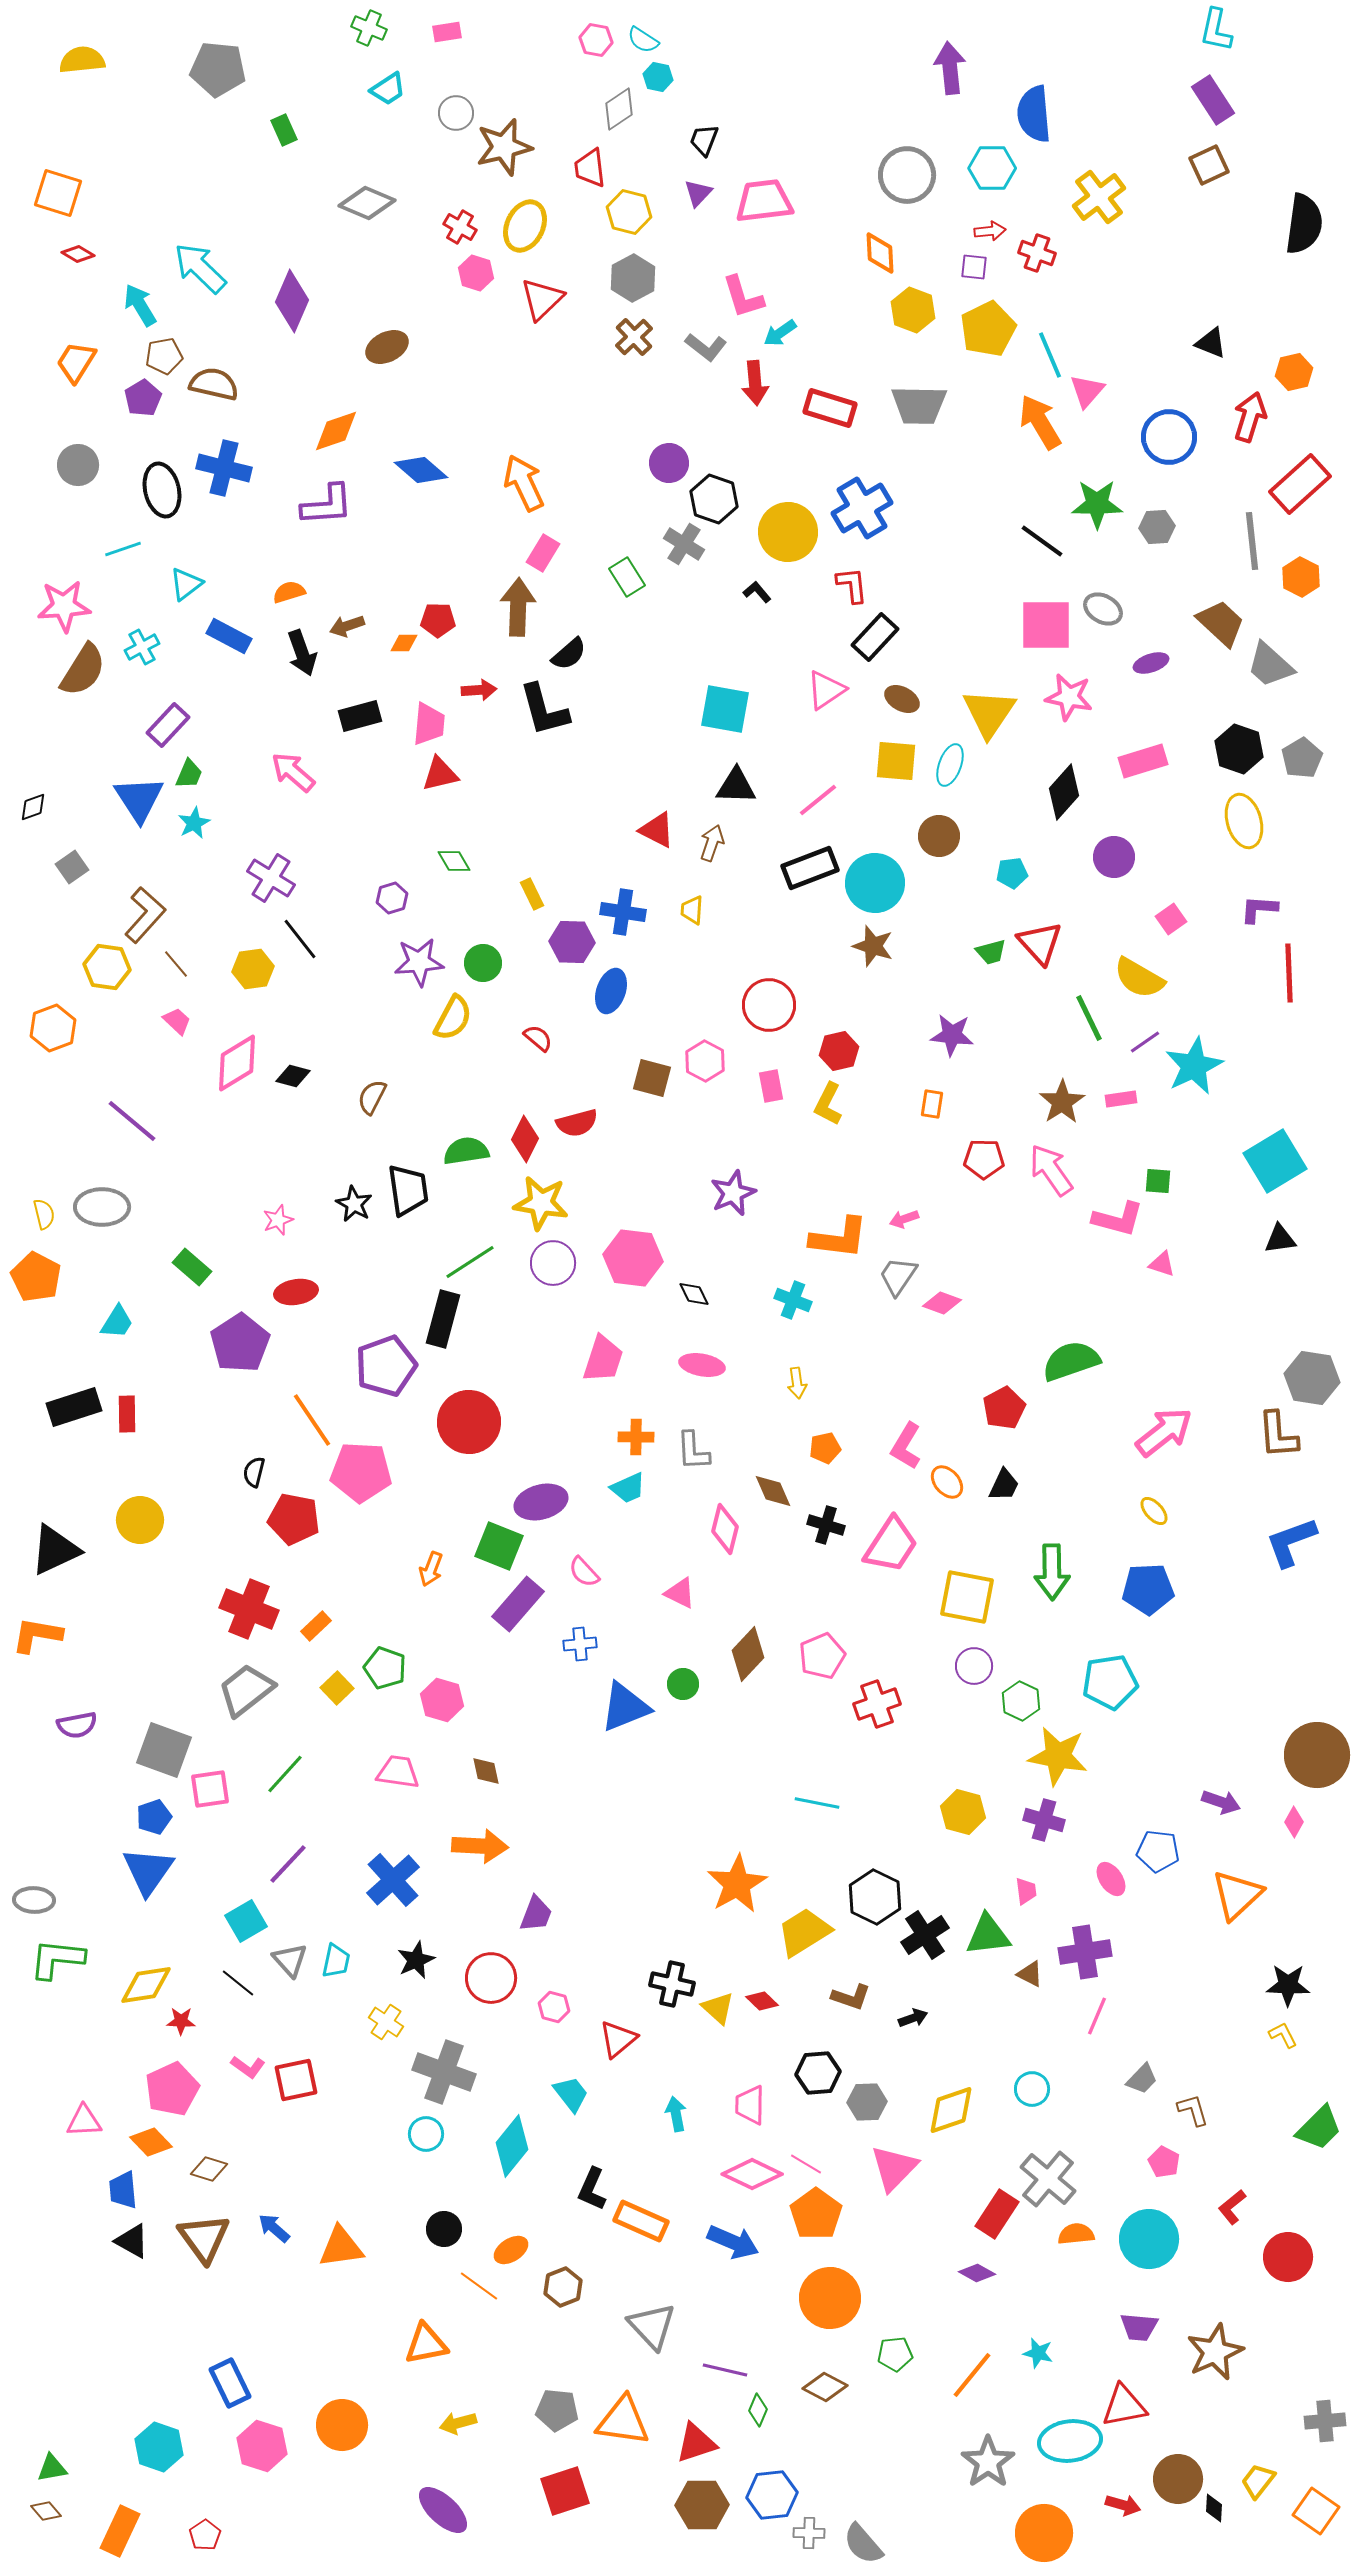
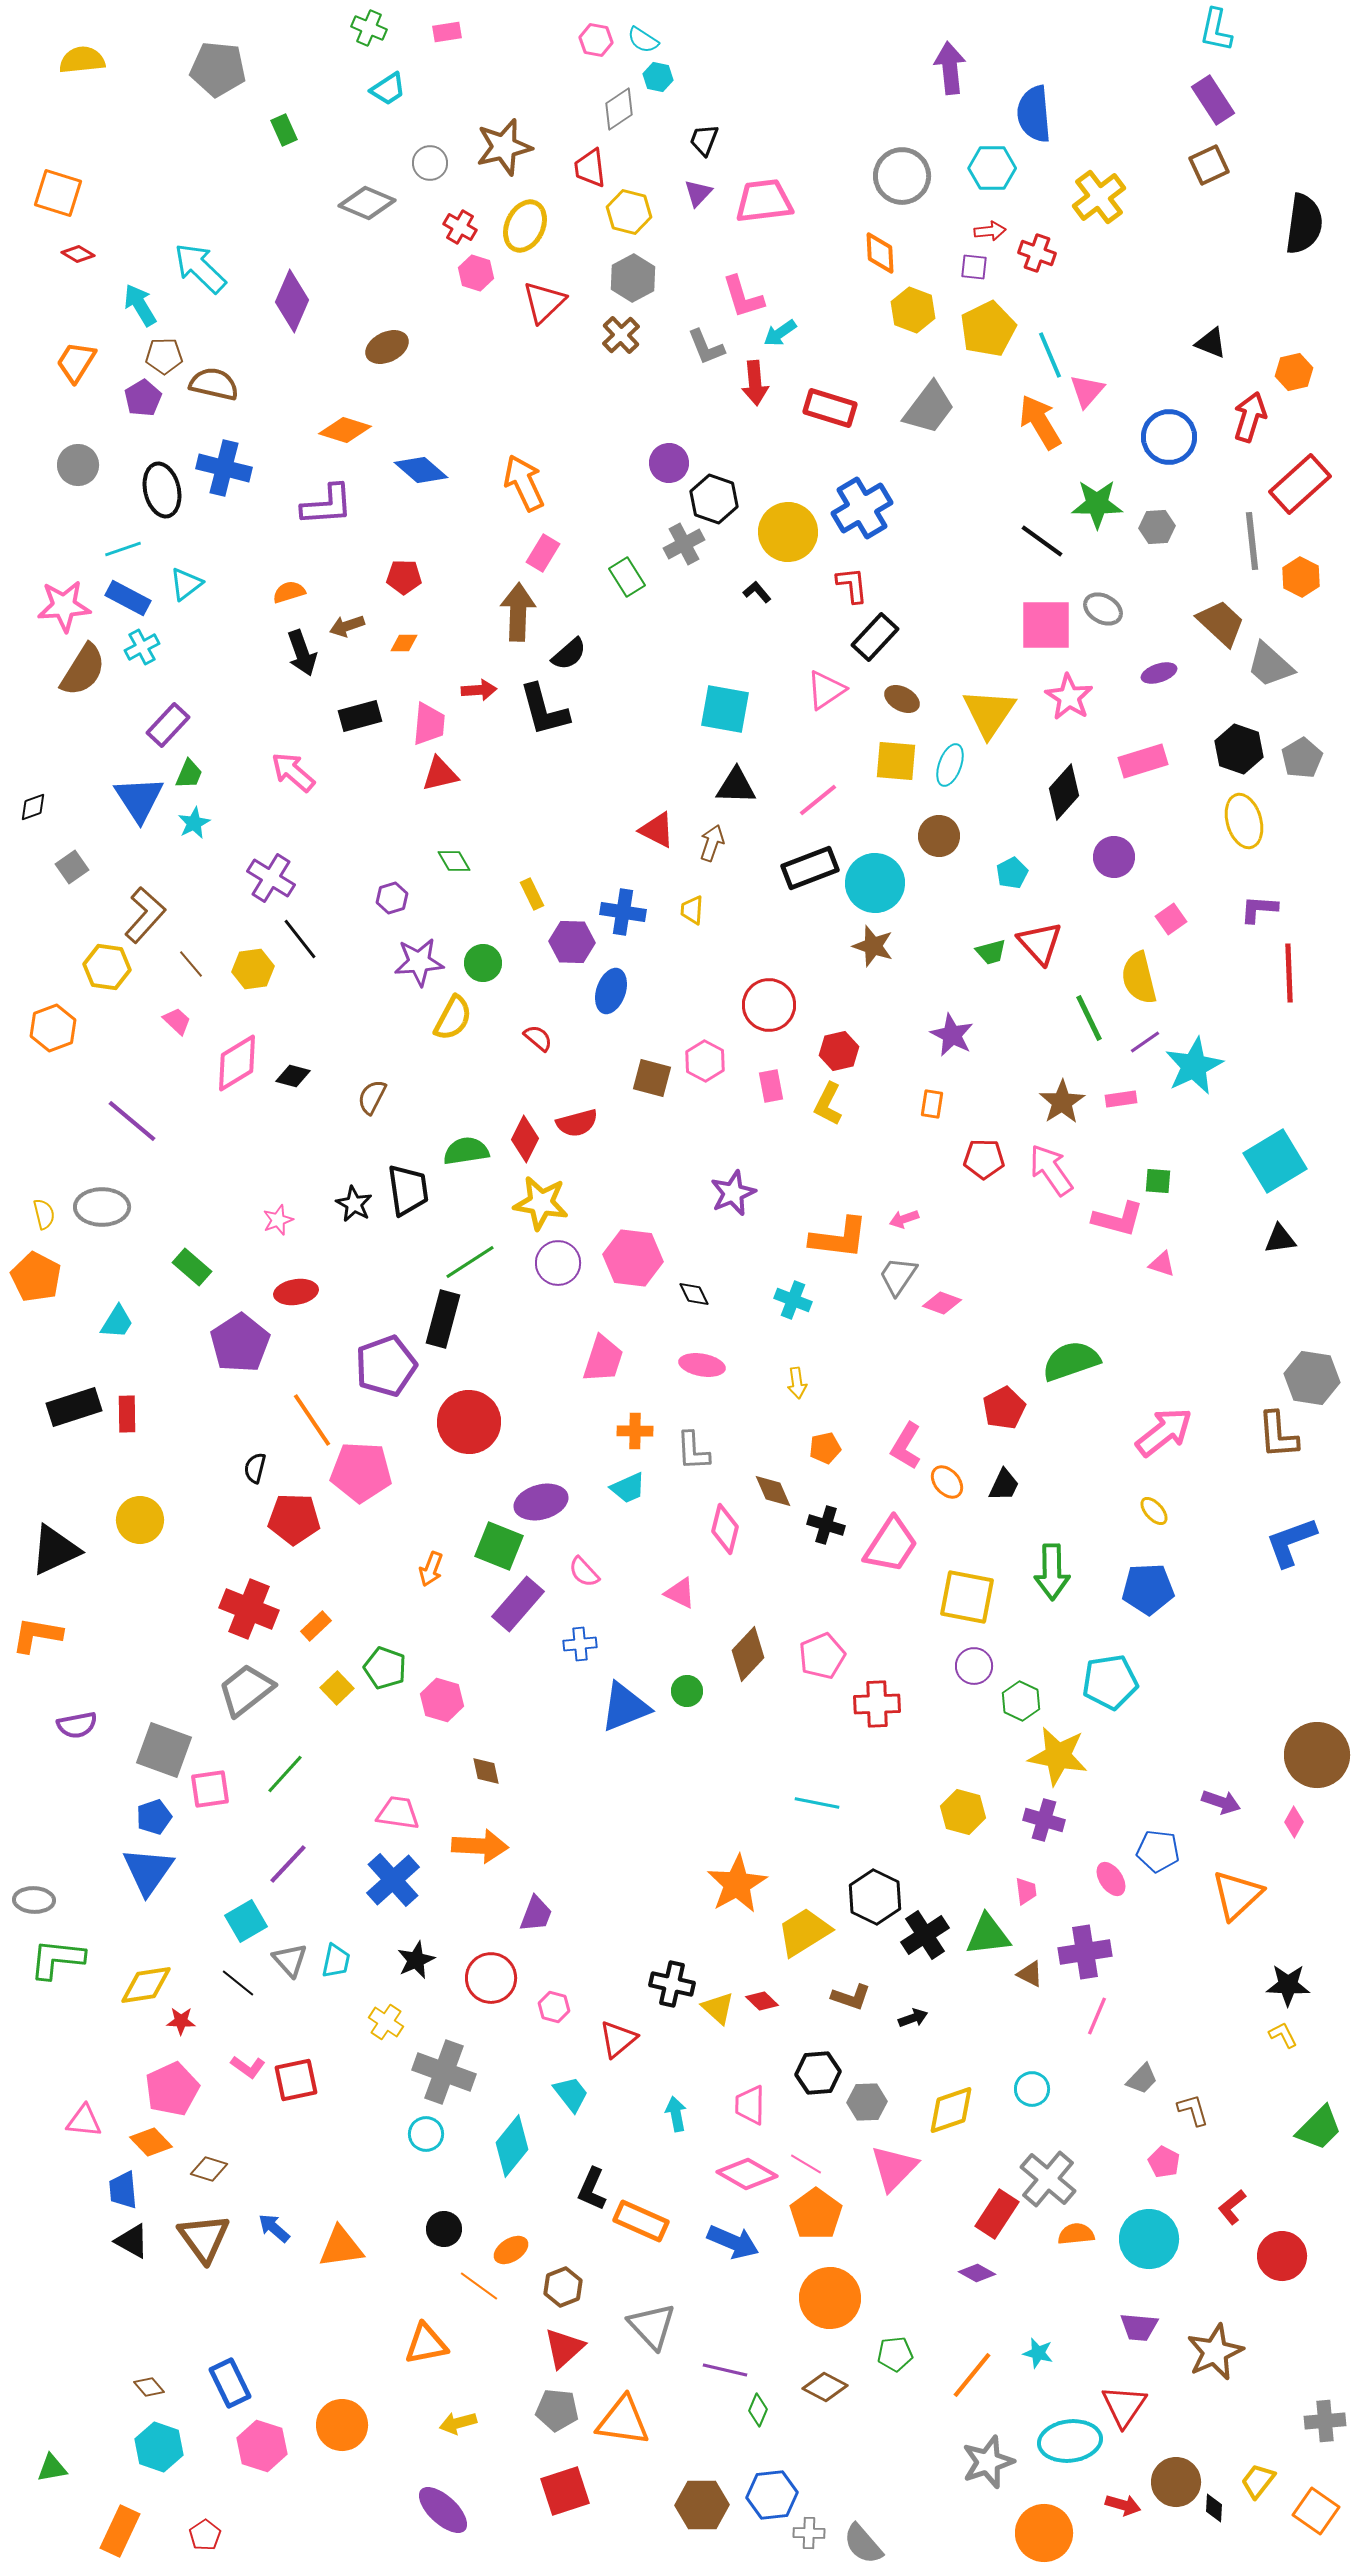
gray circle at (456, 113): moved 26 px left, 50 px down
gray circle at (907, 175): moved 5 px left, 1 px down
red triangle at (542, 299): moved 2 px right, 3 px down
brown cross at (634, 337): moved 13 px left, 2 px up
gray L-shape at (706, 347): rotated 30 degrees clockwise
brown pentagon at (164, 356): rotated 9 degrees clockwise
gray trapezoid at (919, 405): moved 10 px right, 3 px down; rotated 54 degrees counterclockwise
orange diamond at (336, 431): moved 9 px right, 1 px up; rotated 36 degrees clockwise
gray cross at (684, 544): rotated 30 degrees clockwise
brown arrow at (518, 607): moved 5 px down
red pentagon at (438, 620): moved 34 px left, 43 px up
blue rectangle at (229, 636): moved 101 px left, 38 px up
purple ellipse at (1151, 663): moved 8 px right, 10 px down
pink star at (1069, 697): rotated 21 degrees clockwise
cyan pentagon at (1012, 873): rotated 20 degrees counterclockwise
brown line at (176, 964): moved 15 px right
yellow semicircle at (1139, 978): rotated 46 degrees clockwise
purple star at (952, 1035): rotated 21 degrees clockwise
purple circle at (553, 1263): moved 5 px right
orange cross at (636, 1437): moved 1 px left, 6 px up
black semicircle at (254, 1472): moved 1 px right, 4 px up
red pentagon at (294, 1519): rotated 9 degrees counterclockwise
green circle at (683, 1684): moved 4 px right, 7 px down
red cross at (877, 1704): rotated 18 degrees clockwise
pink trapezoid at (398, 1772): moved 41 px down
pink triangle at (84, 2121): rotated 9 degrees clockwise
pink diamond at (752, 2174): moved 5 px left; rotated 4 degrees clockwise
red circle at (1288, 2257): moved 6 px left, 1 px up
red triangle at (1124, 2406): rotated 45 degrees counterclockwise
red triangle at (696, 2443): moved 132 px left, 95 px up; rotated 24 degrees counterclockwise
gray star at (988, 2462): rotated 16 degrees clockwise
brown circle at (1178, 2479): moved 2 px left, 3 px down
brown diamond at (46, 2511): moved 103 px right, 124 px up
